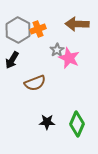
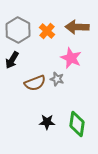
brown arrow: moved 3 px down
orange cross: moved 9 px right, 2 px down; rotated 28 degrees counterclockwise
gray star: moved 29 px down; rotated 24 degrees counterclockwise
pink star: moved 2 px right
green diamond: rotated 15 degrees counterclockwise
